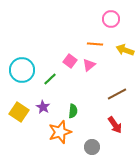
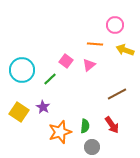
pink circle: moved 4 px right, 6 px down
pink square: moved 4 px left
green semicircle: moved 12 px right, 15 px down
red arrow: moved 3 px left
